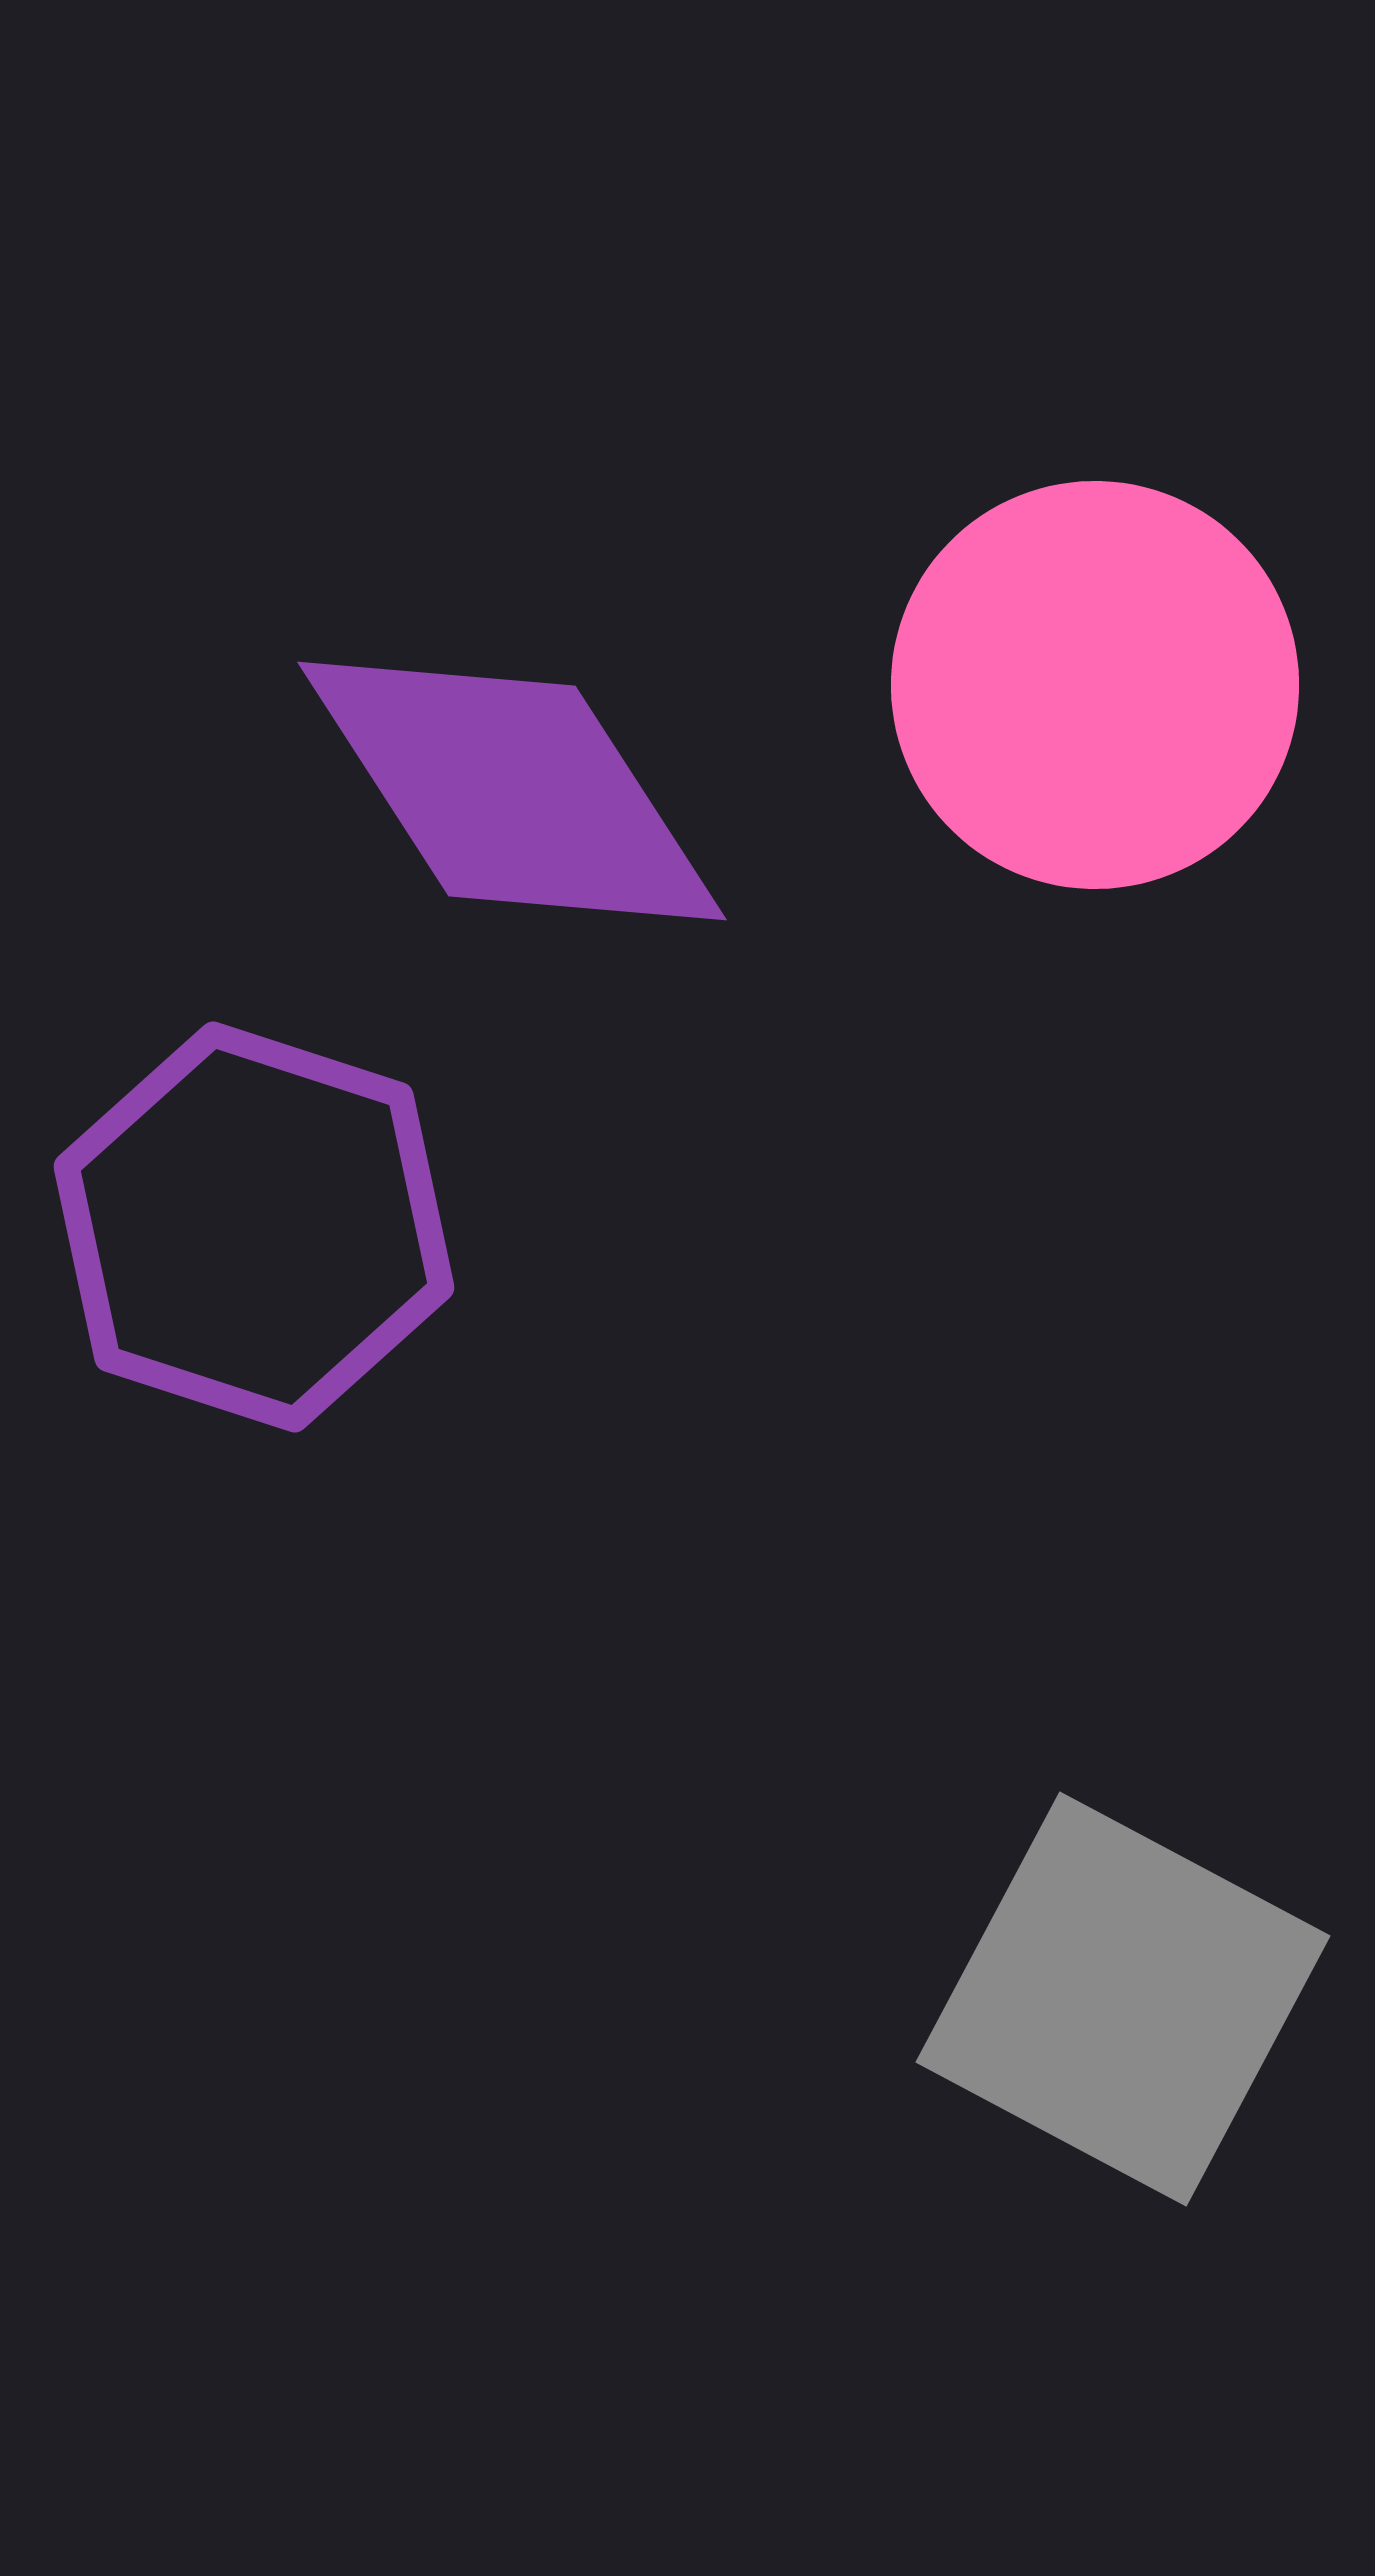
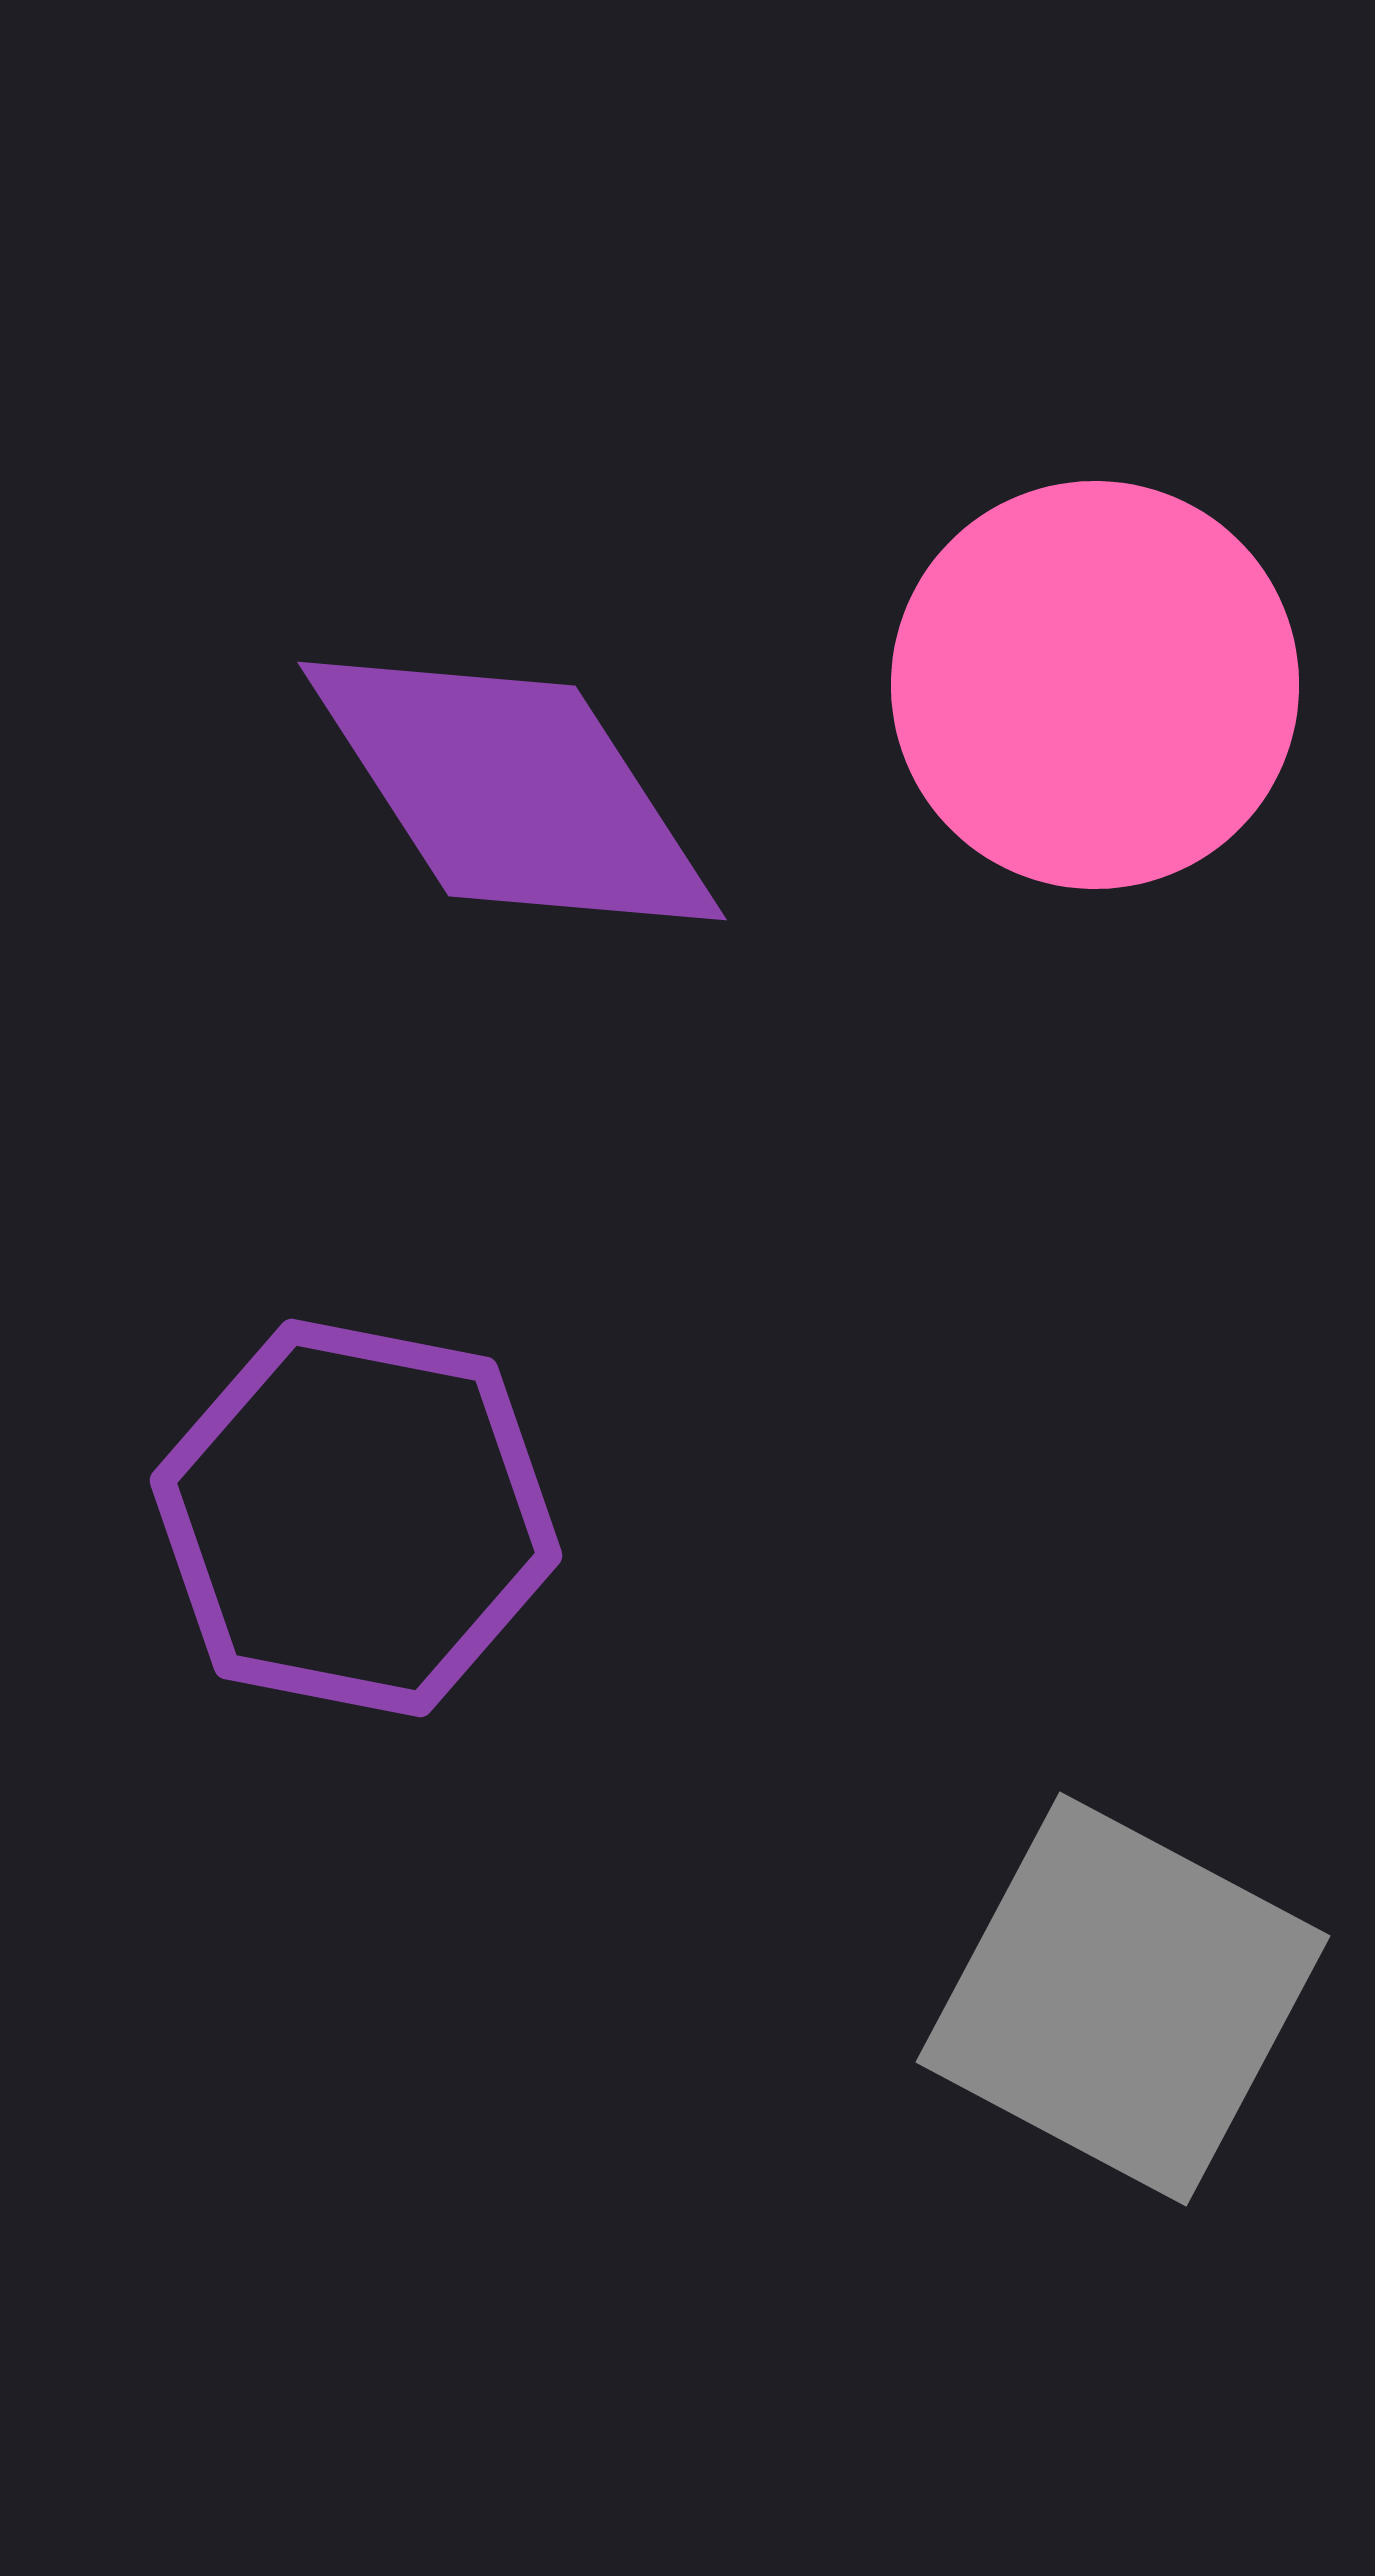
purple hexagon: moved 102 px right, 291 px down; rotated 7 degrees counterclockwise
